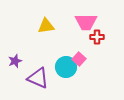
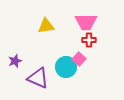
red cross: moved 8 px left, 3 px down
